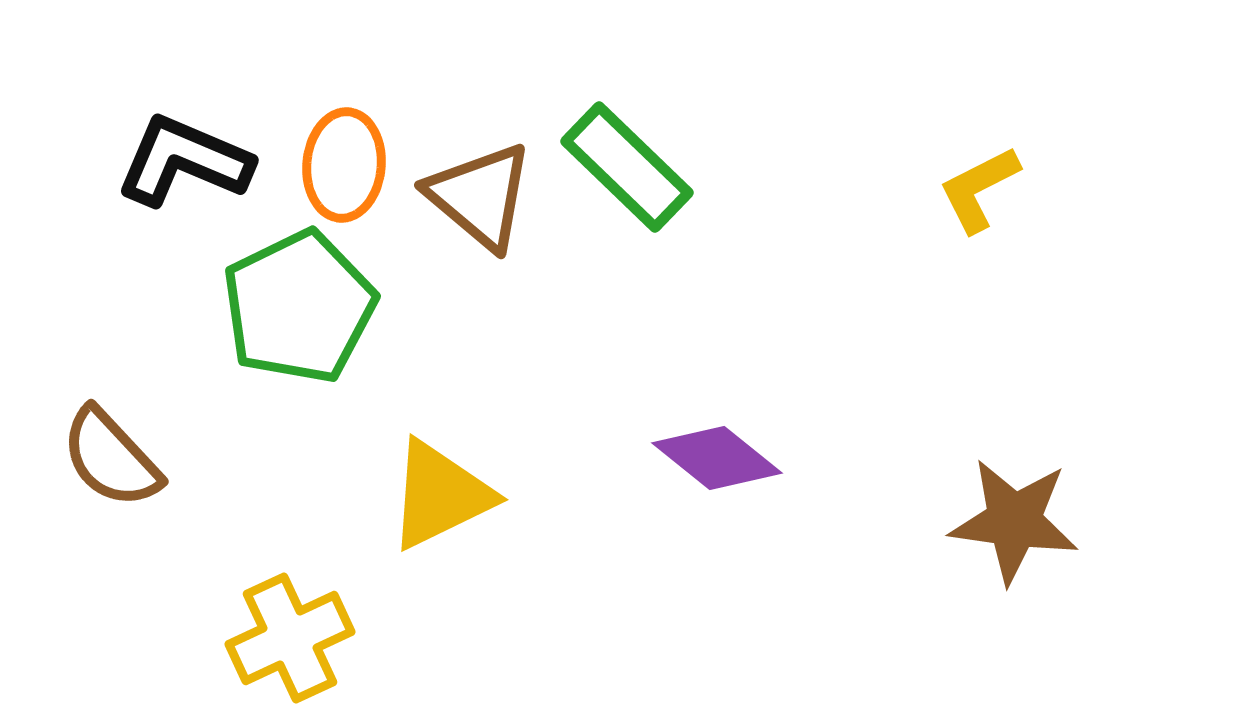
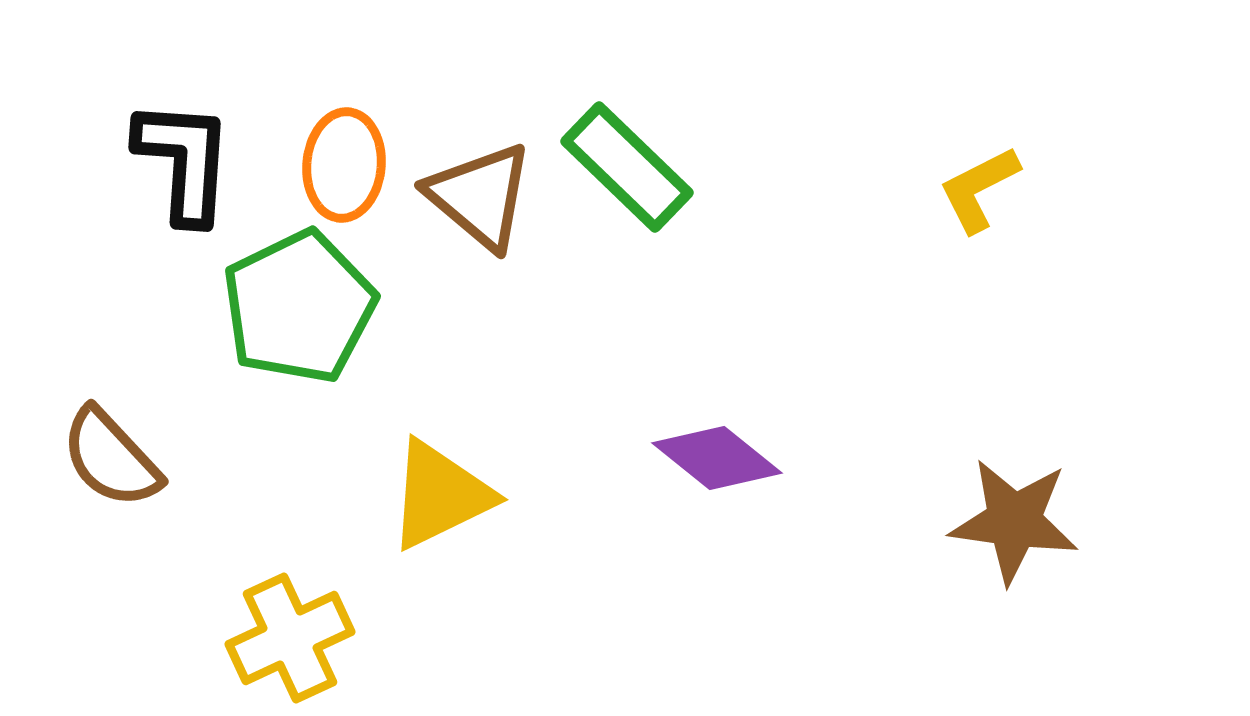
black L-shape: rotated 71 degrees clockwise
